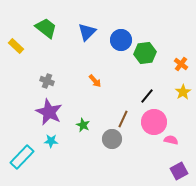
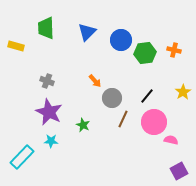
green trapezoid: rotated 130 degrees counterclockwise
yellow rectangle: rotated 28 degrees counterclockwise
orange cross: moved 7 px left, 14 px up; rotated 24 degrees counterclockwise
gray circle: moved 41 px up
